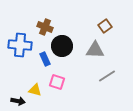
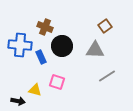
blue rectangle: moved 4 px left, 2 px up
